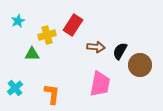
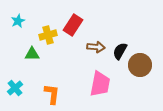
yellow cross: moved 1 px right
